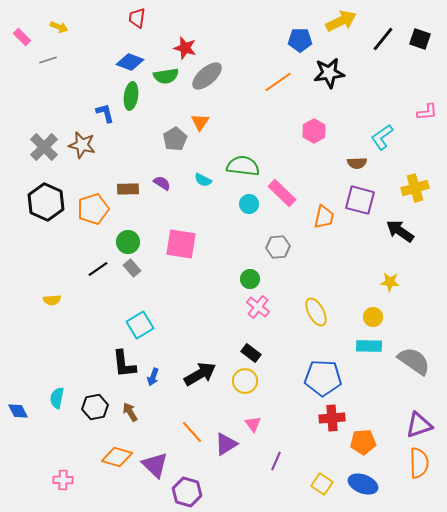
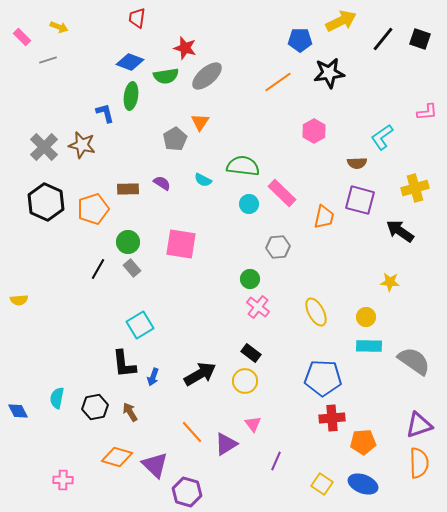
black line at (98, 269): rotated 25 degrees counterclockwise
yellow semicircle at (52, 300): moved 33 px left
yellow circle at (373, 317): moved 7 px left
